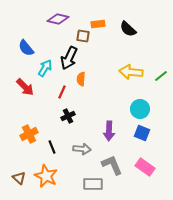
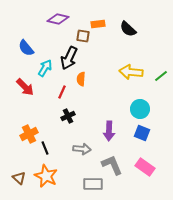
black line: moved 7 px left, 1 px down
